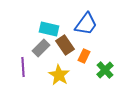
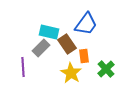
cyan rectangle: moved 3 px down
brown rectangle: moved 2 px right, 1 px up
orange rectangle: rotated 32 degrees counterclockwise
green cross: moved 1 px right, 1 px up
yellow star: moved 12 px right, 2 px up
